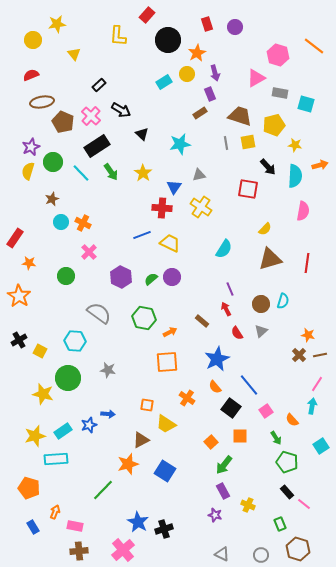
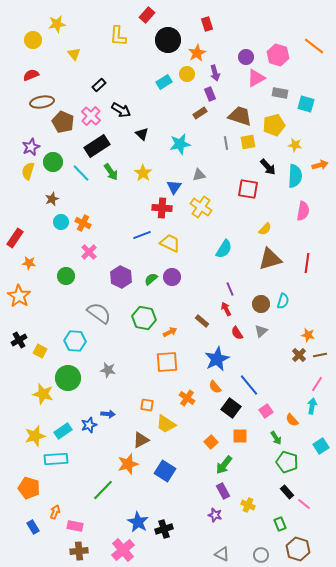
purple circle at (235, 27): moved 11 px right, 30 px down
